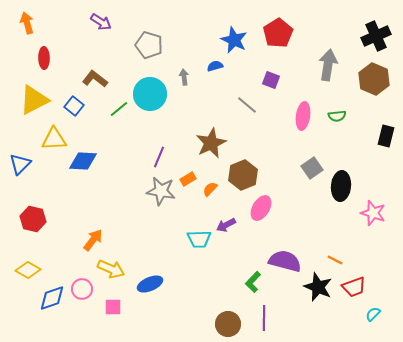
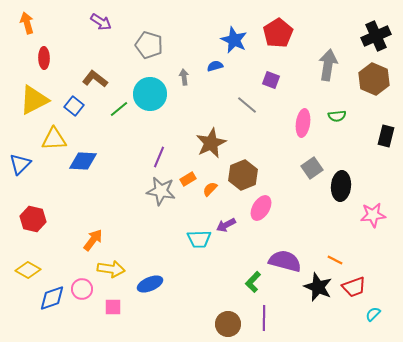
pink ellipse at (303, 116): moved 7 px down
pink star at (373, 213): moved 2 px down; rotated 25 degrees counterclockwise
yellow arrow at (111, 269): rotated 16 degrees counterclockwise
